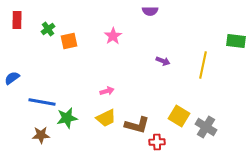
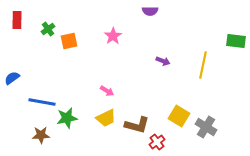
pink arrow: rotated 48 degrees clockwise
red cross: rotated 35 degrees counterclockwise
